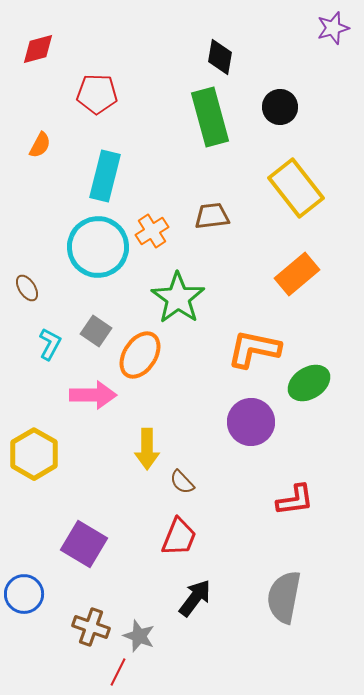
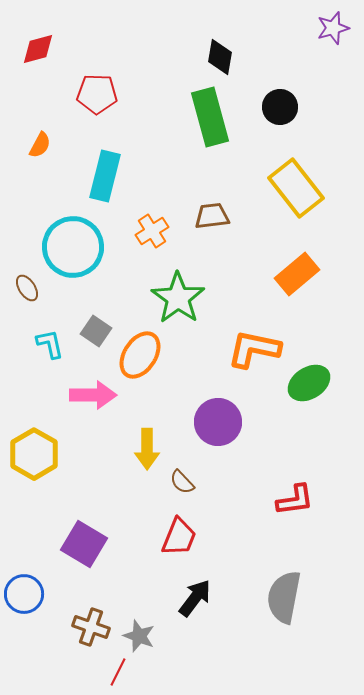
cyan circle: moved 25 px left
cyan L-shape: rotated 40 degrees counterclockwise
purple circle: moved 33 px left
